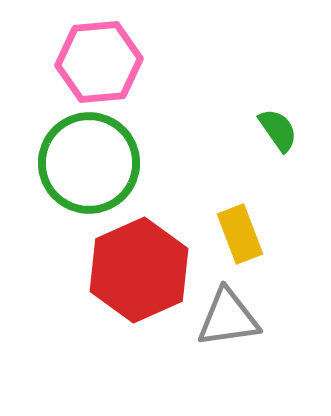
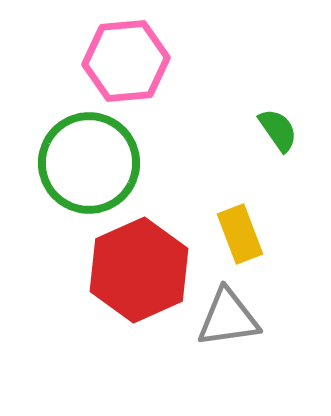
pink hexagon: moved 27 px right, 1 px up
